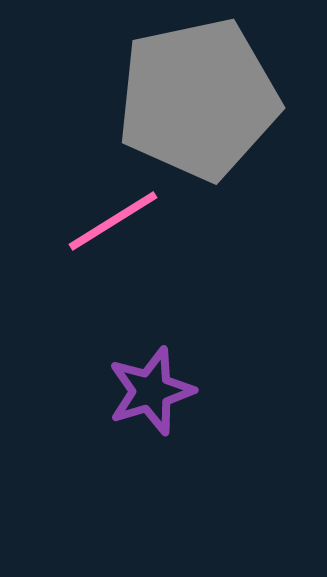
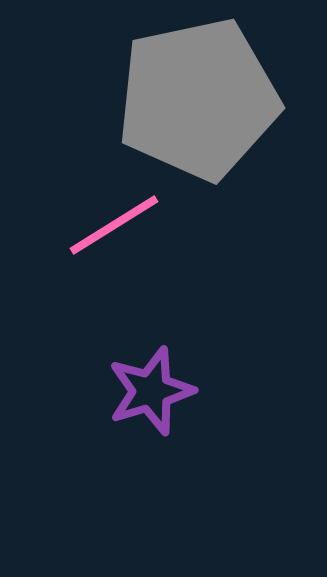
pink line: moved 1 px right, 4 px down
